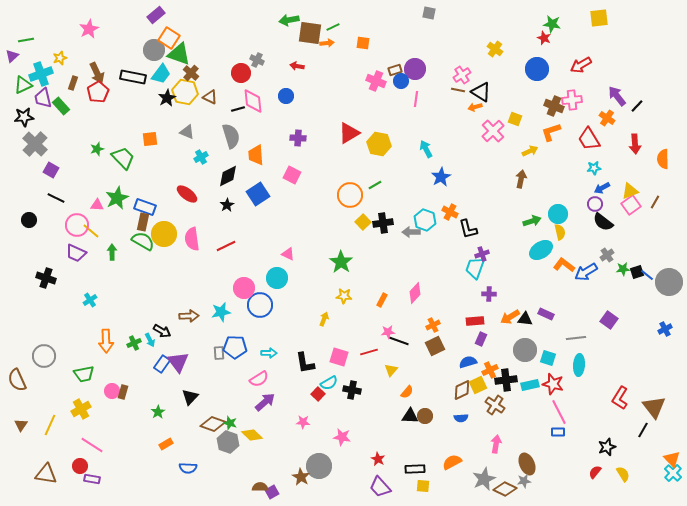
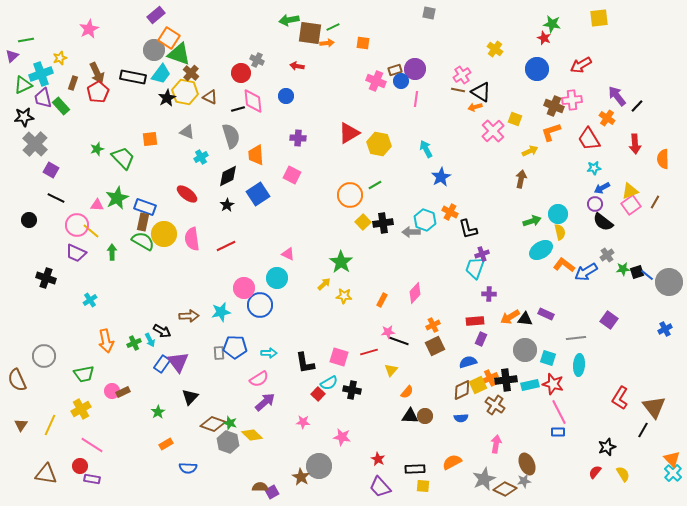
yellow arrow at (324, 319): moved 35 px up; rotated 24 degrees clockwise
orange arrow at (106, 341): rotated 10 degrees counterclockwise
orange cross at (490, 370): moved 8 px down
brown rectangle at (123, 392): rotated 48 degrees clockwise
